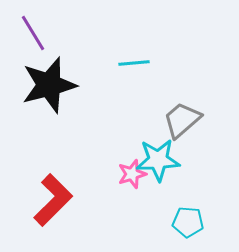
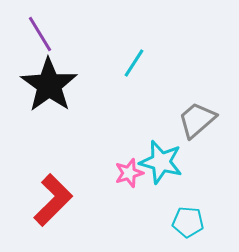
purple line: moved 7 px right, 1 px down
cyan line: rotated 52 degrees counterclockwise
black star: rotated 22 degrees counterclockwise
gray trapezoid: moved 15 px right
cyan star: moved 3 px right, 2 px down; rotated 18 degrees clockwise
pink star: moved 3 px left, 1 px up
